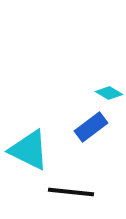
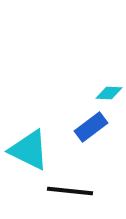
cyan diamond: rotated 28 degrees counterclockwise
black line: moved 1 px left, 1 px up
